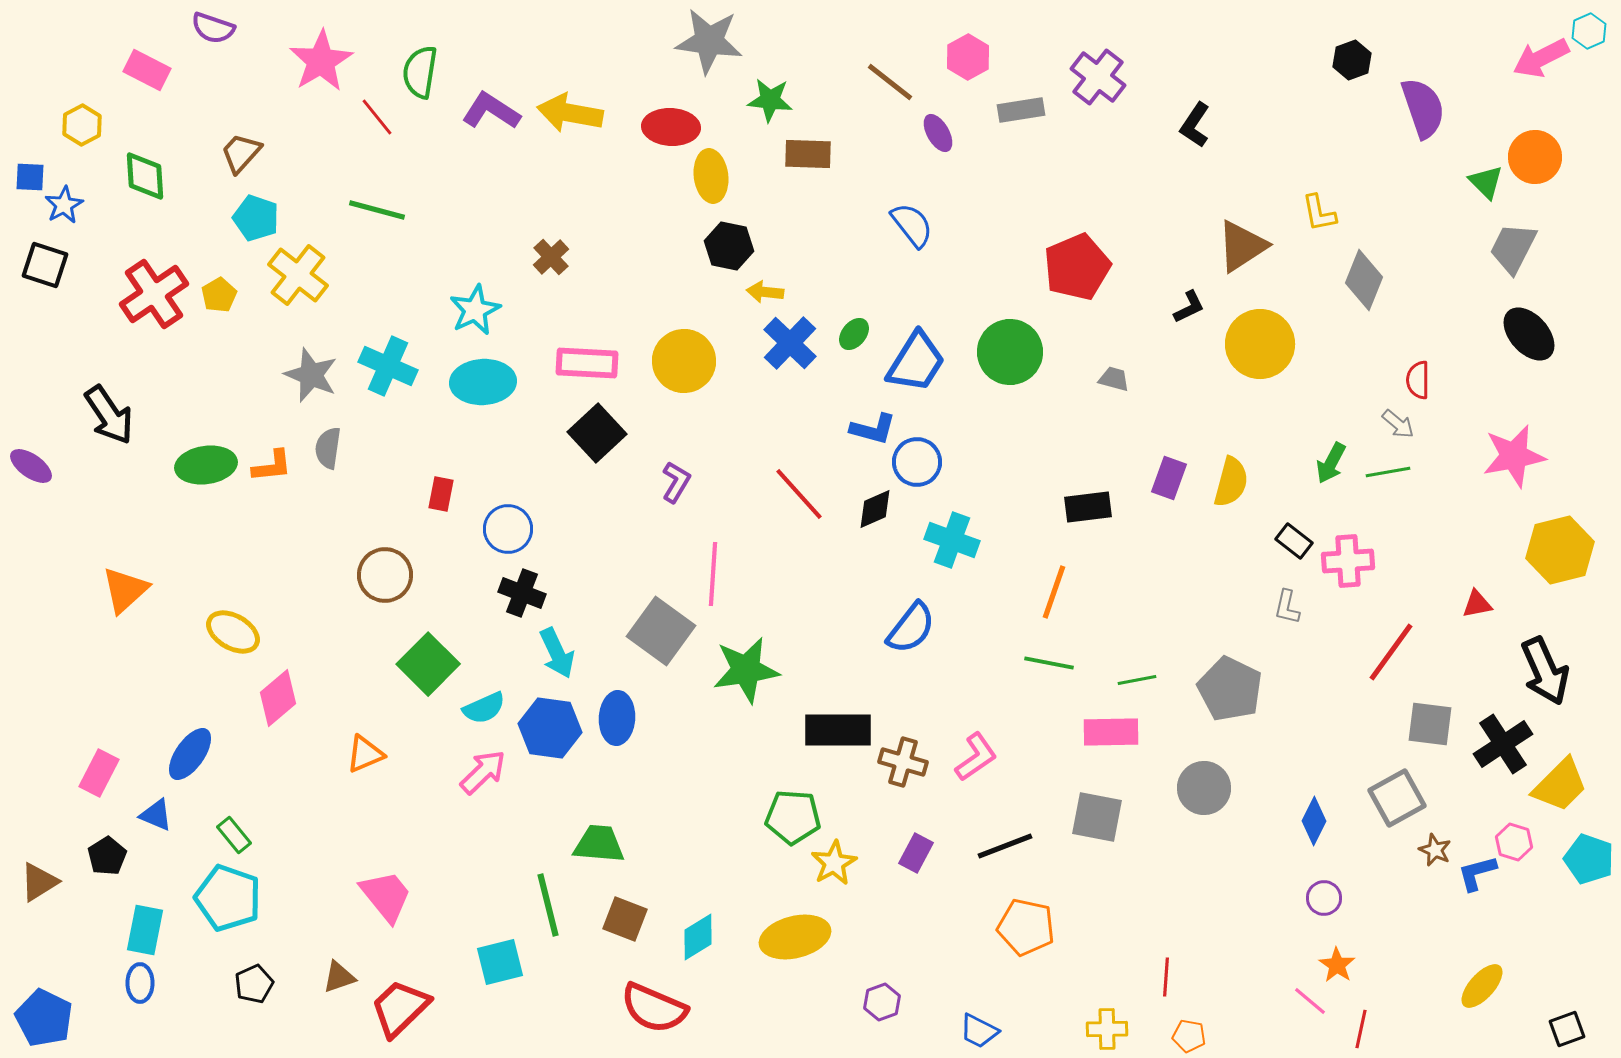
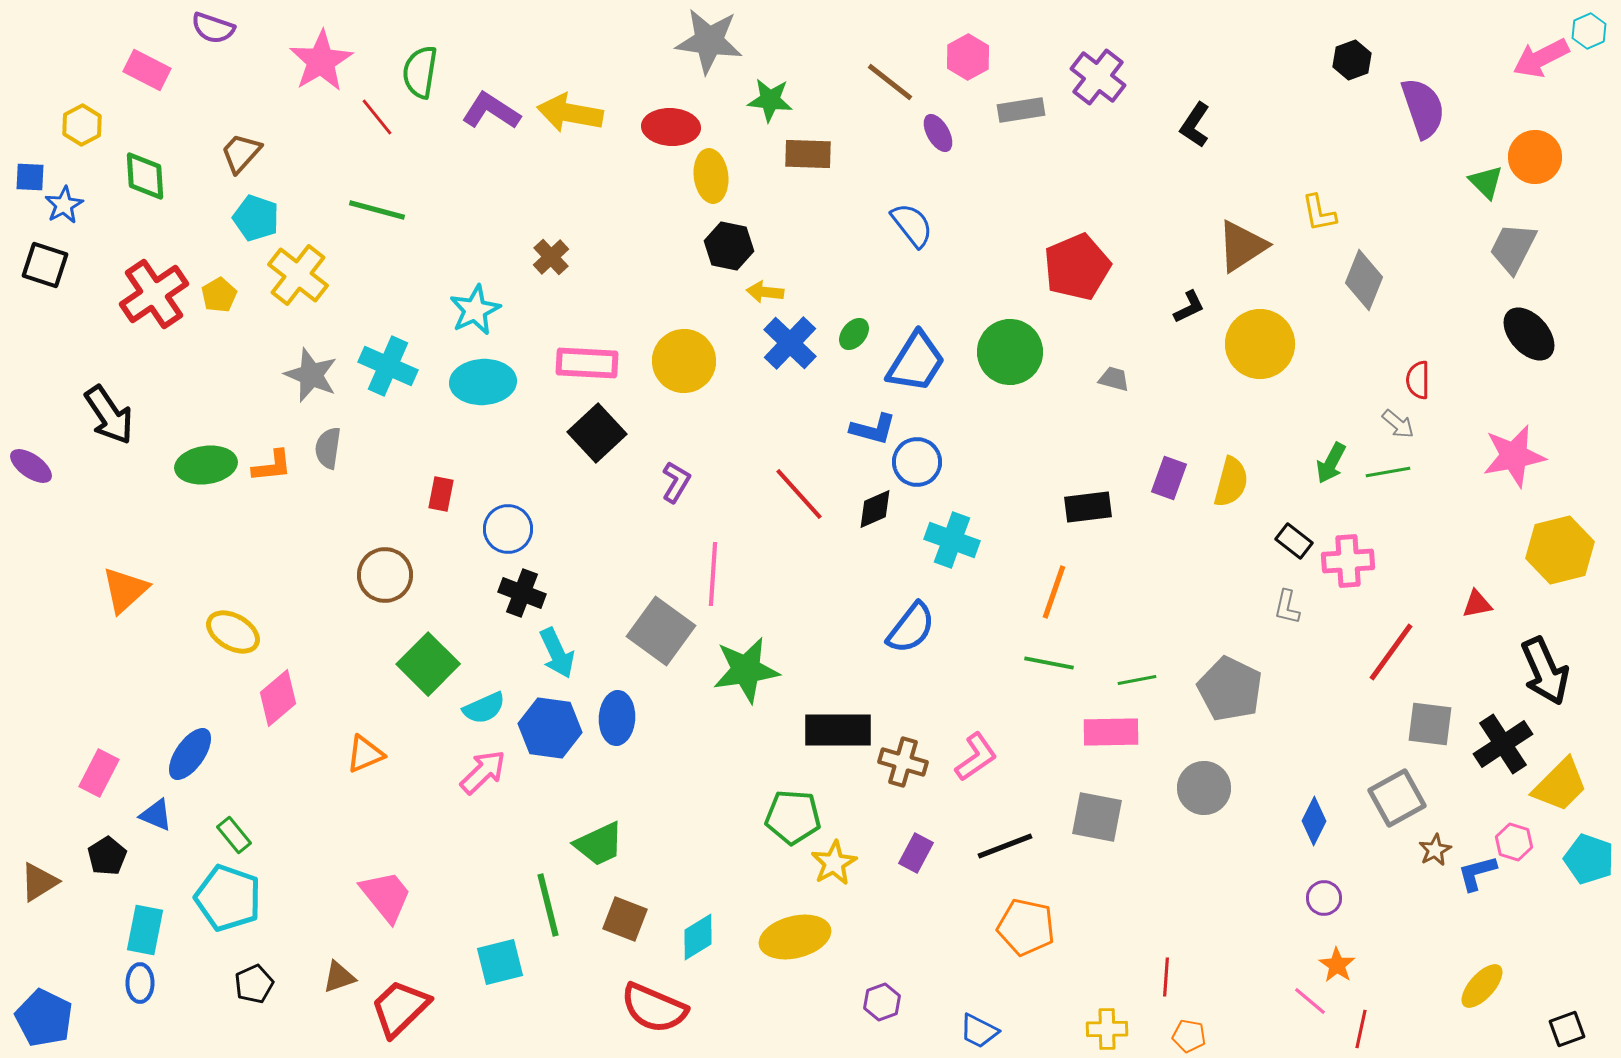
green trapezoid at (599, 844): rotated 150 degrees clockwise
brown star at (1435, 850): rotated 20 degrees clockwise
